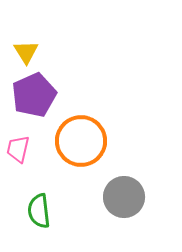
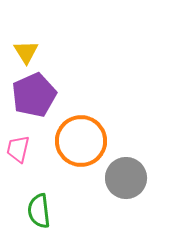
gray circle: moved 2 px right, 19 px up
